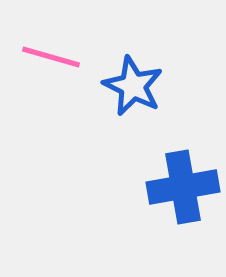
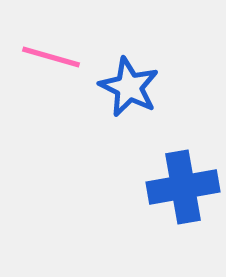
blue star: moved 4 px left, 1 px down
